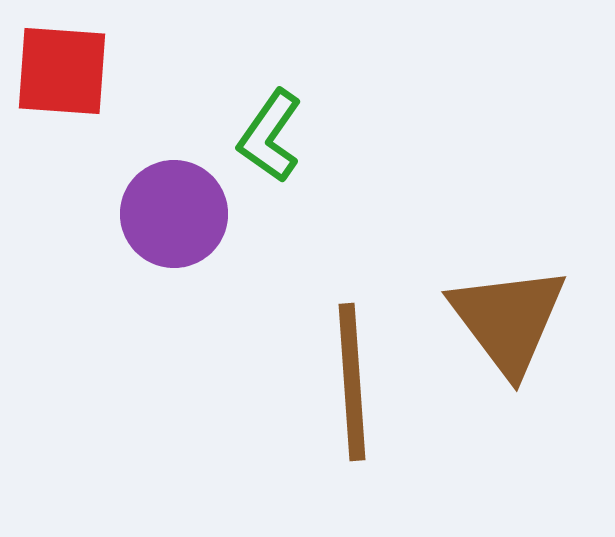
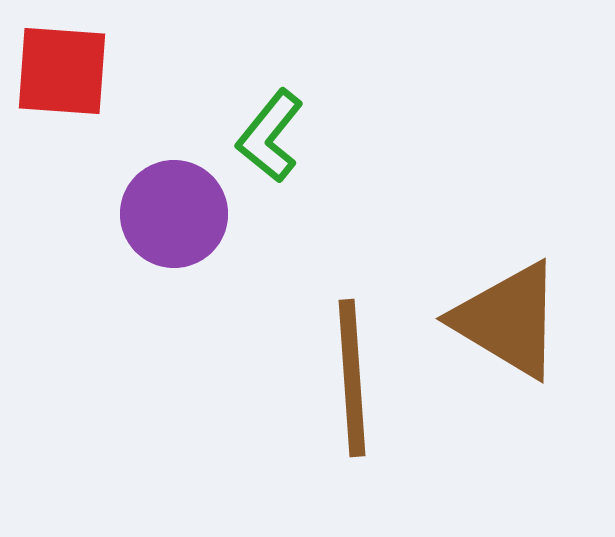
green L-shape: rotated 4 degrees clockwise
brown triangle: rotated 22 degrees counterclockwise
brown line: moved 4 px up
